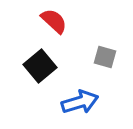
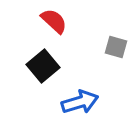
gray square: moved 11 px right, 10 px up
black square: moved 3 px right
